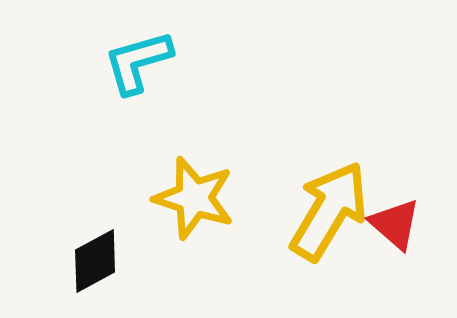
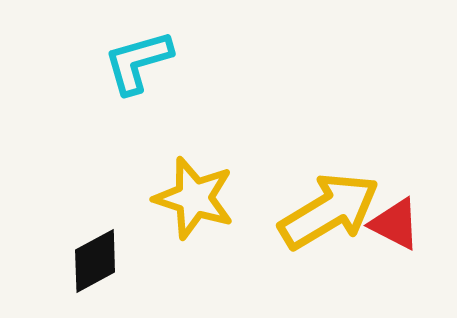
yellow arrow: rotated 28 degrees clockwise
red triangle: rotated 14 degrees counterclockwise
